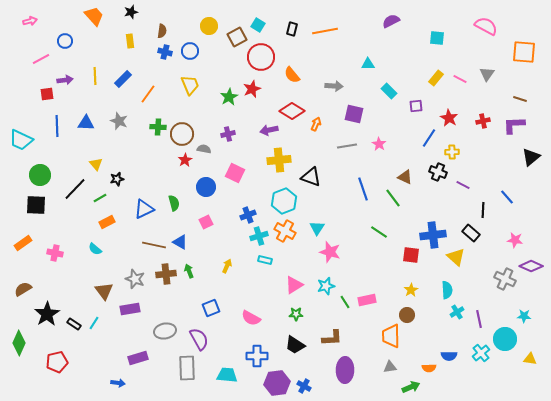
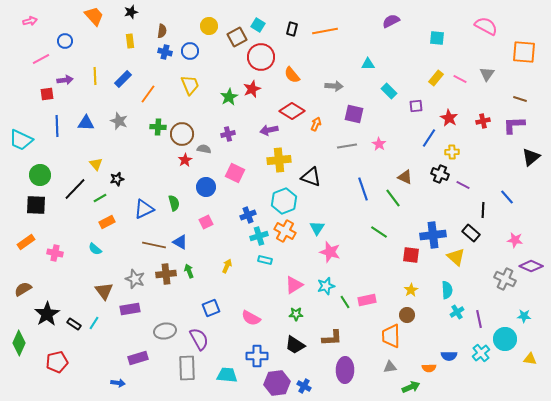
black cross at (438, 172): moved 2 px right, 2 px down
orange rectangle at (23, 243): moved 3 px right, 1 px up
